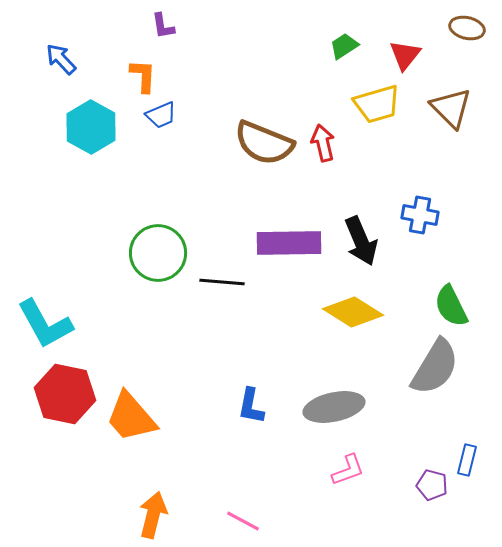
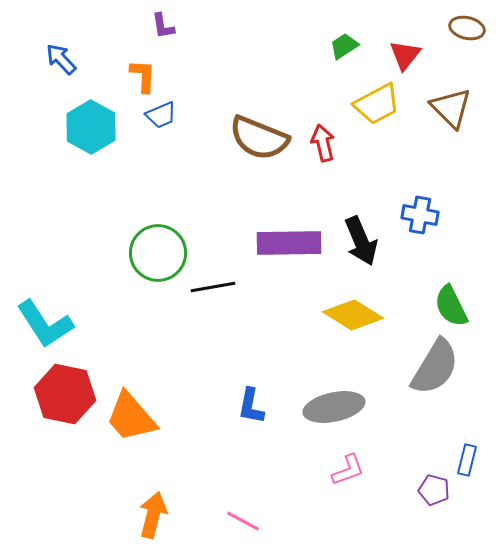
yellow trapezoid: rotated 12 degrees counterclockwise
brown semicircle: moved 5 px left, 5 px up
black line: moved 9 px left, 5 px down; rotated 15 degrees counterclockwise
yellow diamond: moved 3 px down
cyan L-shape: rotated 4 degrees counterclockwise
purple pentagon: moved 2 px right, 5 px down
